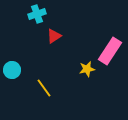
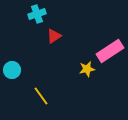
pink rectangle: rotated 24 degrees clockwise
yellow line: moved 3 px left, 8 px down
